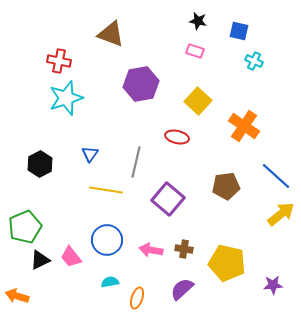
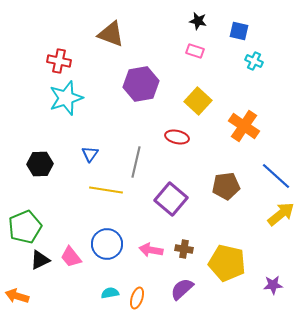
black hexagon: rotated 25 degrees clockwise
purple square: moved 3 px right
blue circle: moved 4 px down
cyan semicircle: moved 11 px down
